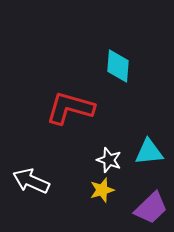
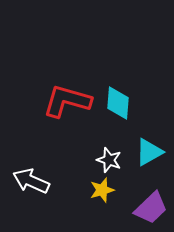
cyan diamond: moved 37 px down
red L-shape: moved 3 px left, 7 px up
cyan triangle: rotated 24 degrees counterclockwise
